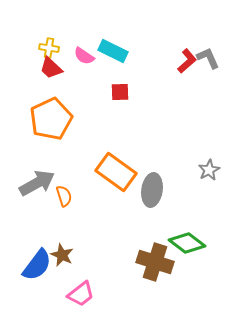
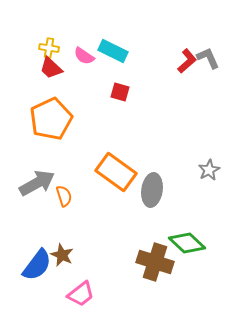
red square: rotated 18 degrees clockwise
green diamond: rotated 6 degrees clockwise
